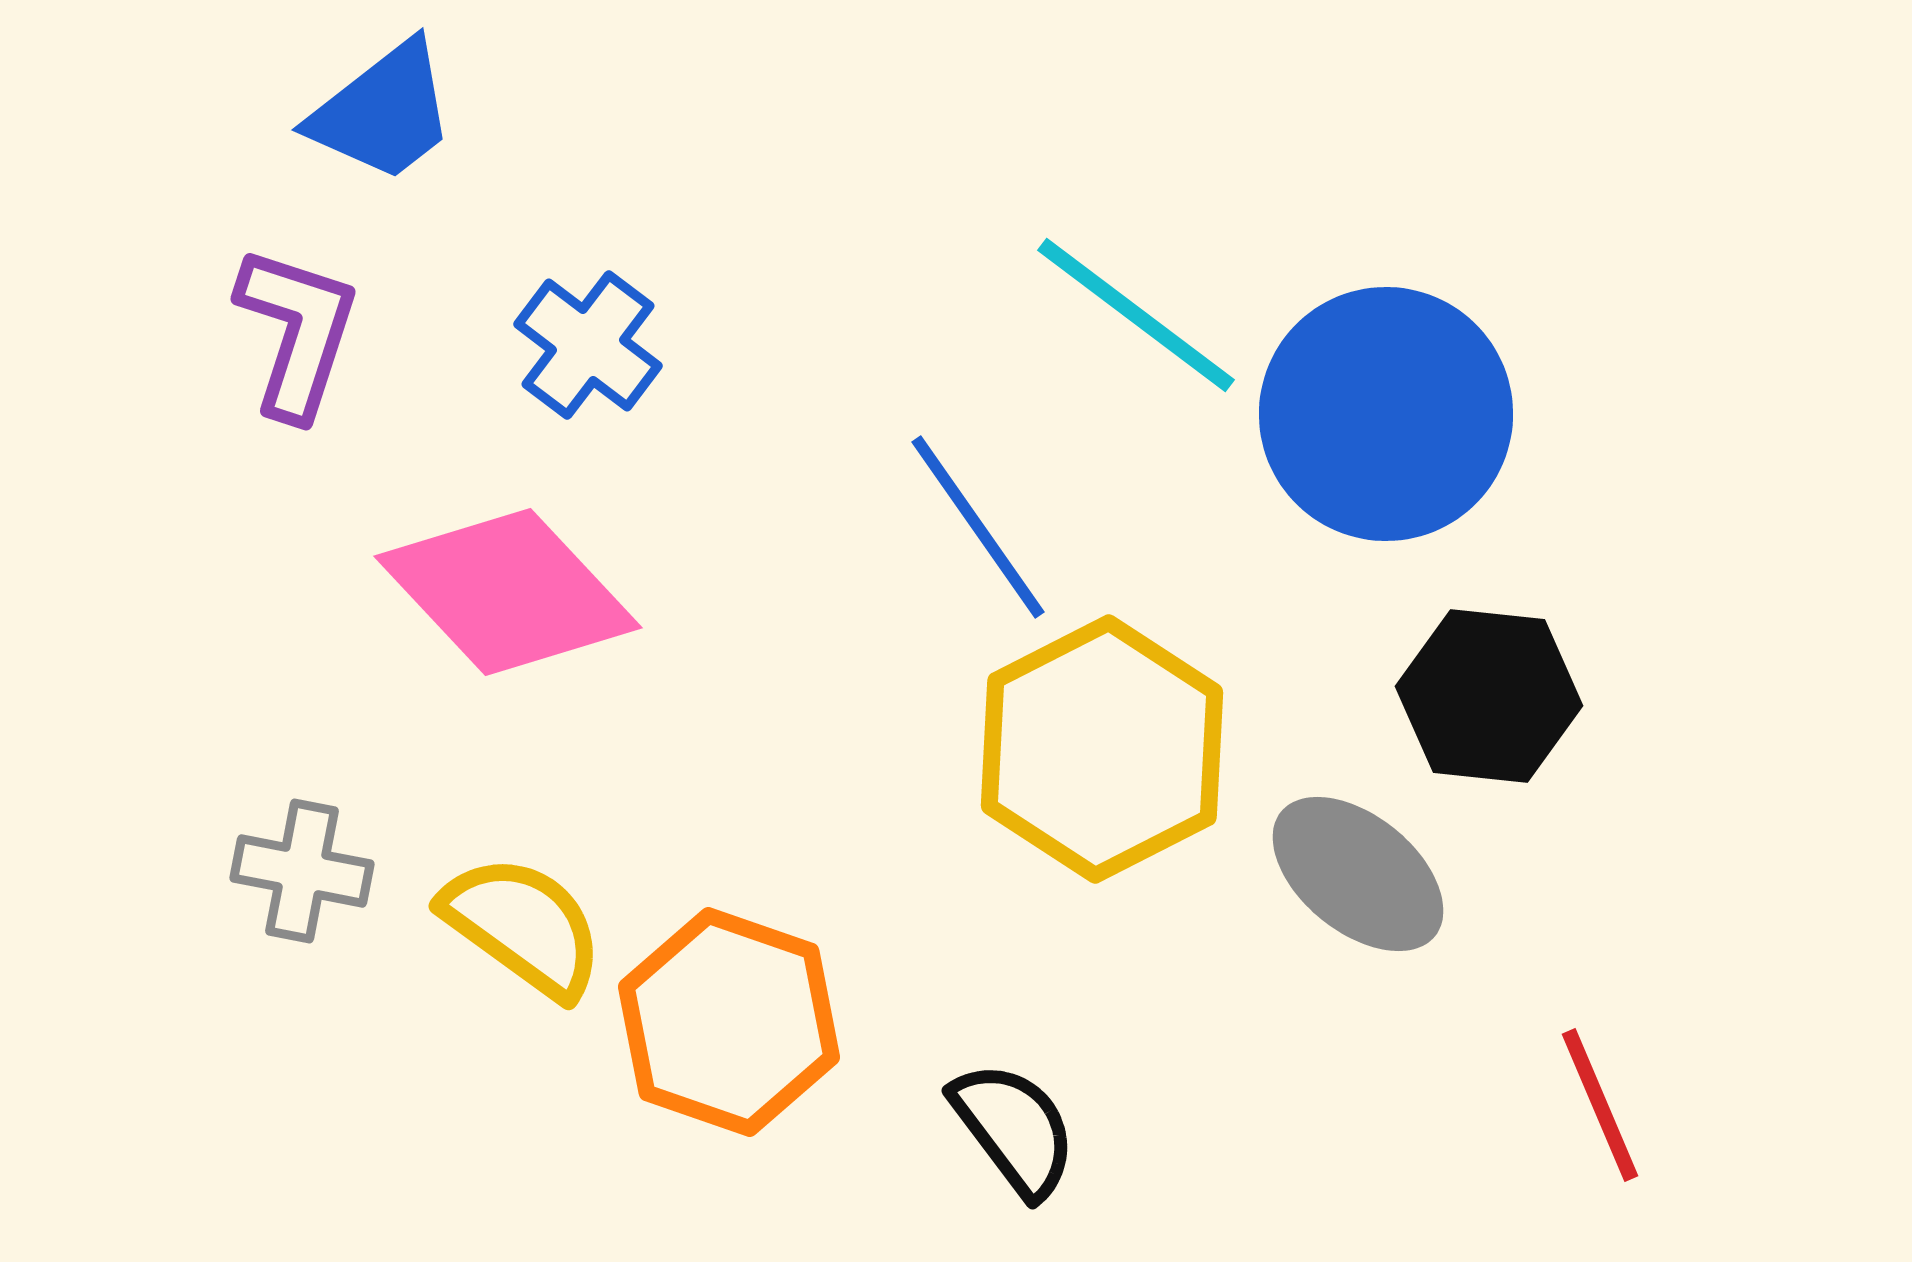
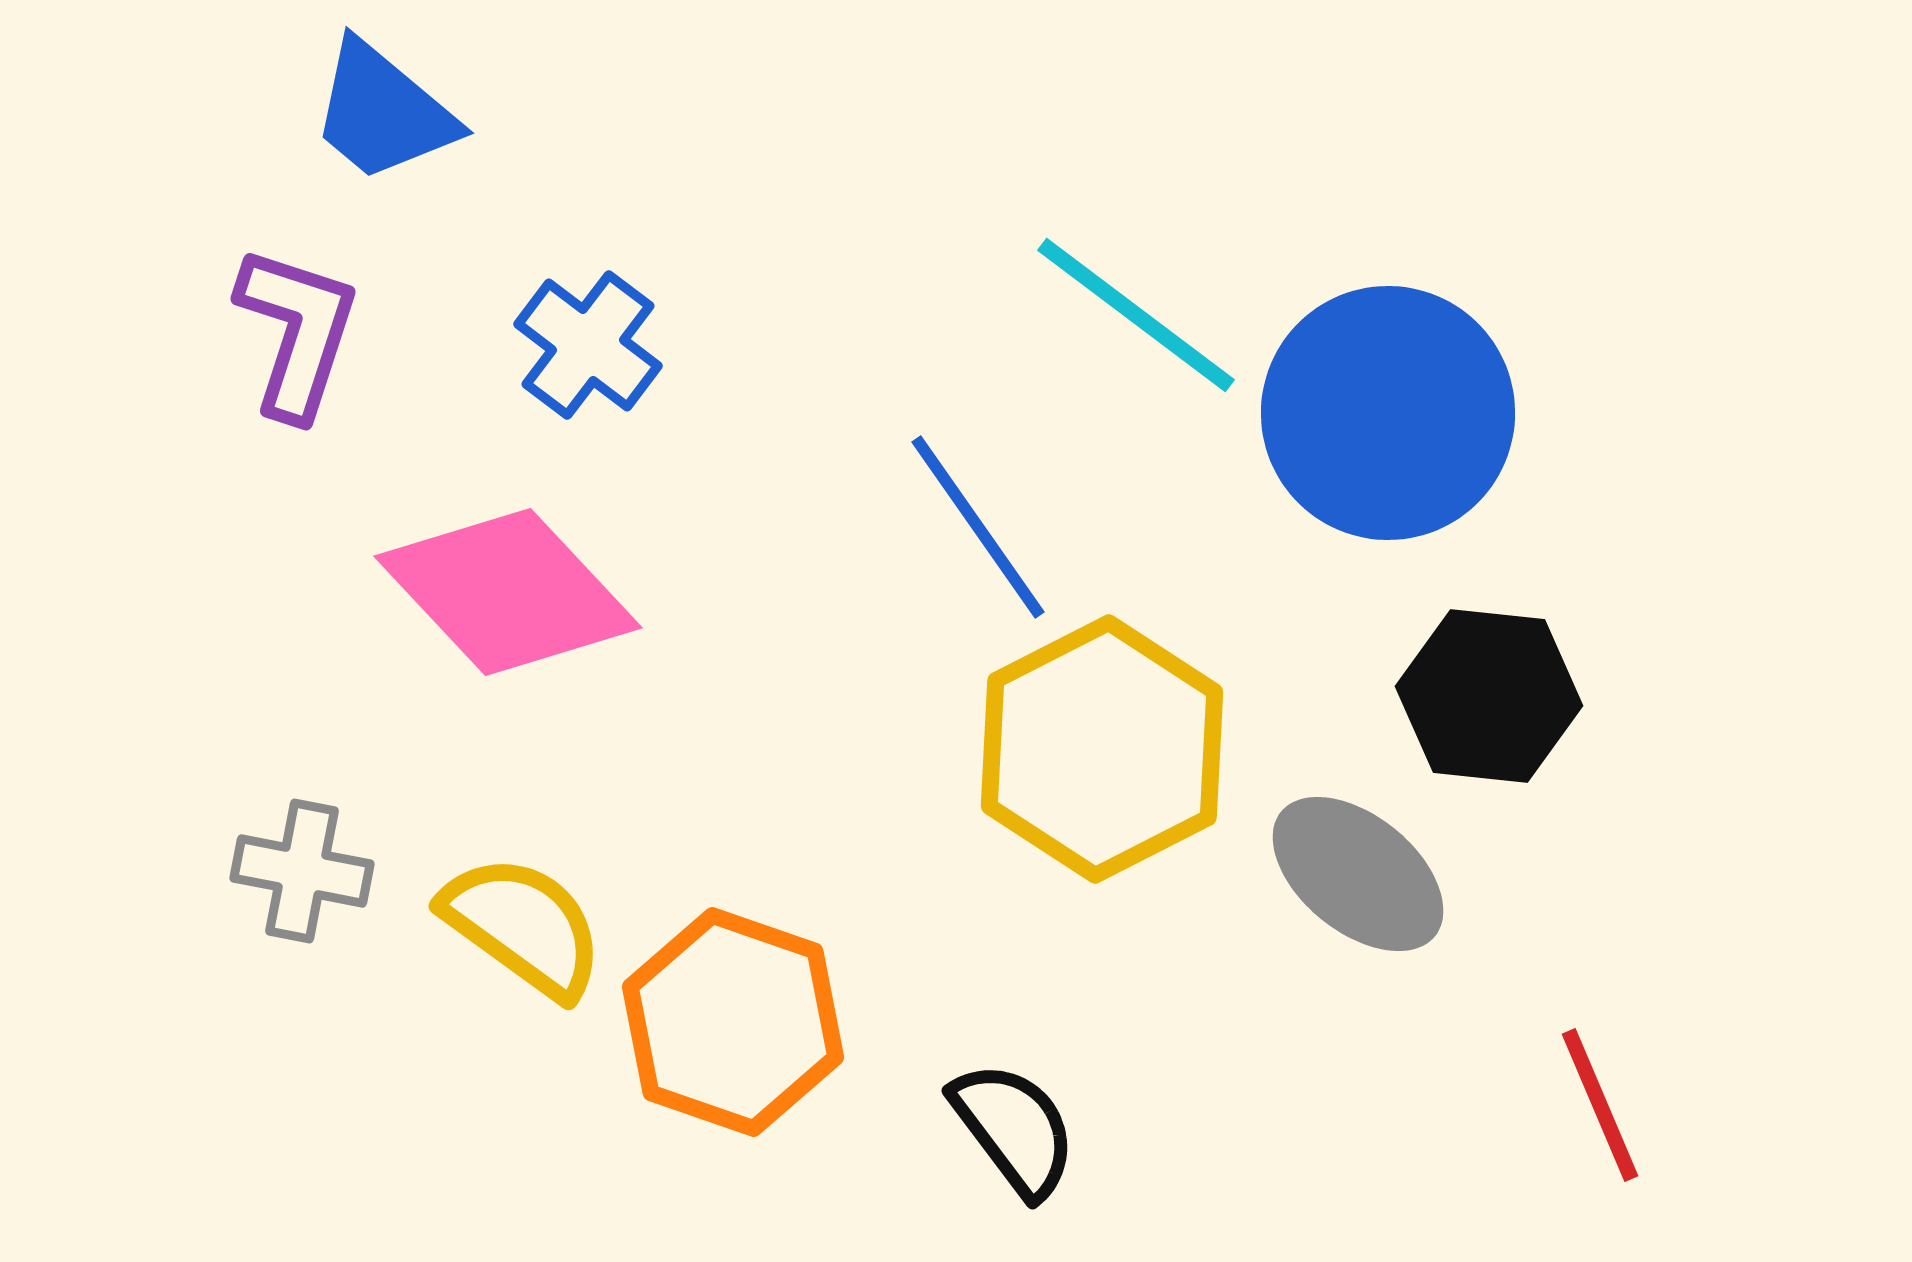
blue trapezoid: rotated 78 degrees clockwise
blue circle: moved 2 px right, 1 px up
orange hexagon: moved 4 px right
